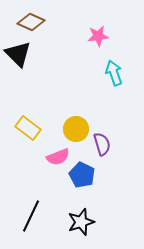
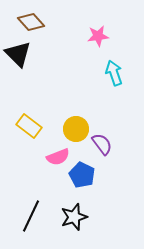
brown diamond: rotated 24 degrees clockwise
yellow rectangle: moved 1 px right, 2 px up
purple semicircle: rotated 20 degrees counterclockwise
black star: moved 7 px left, 5 px up
